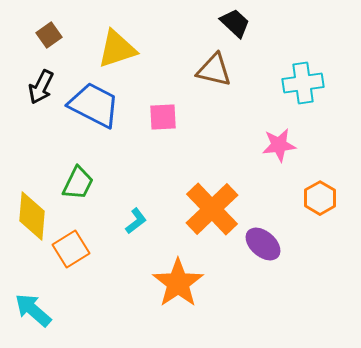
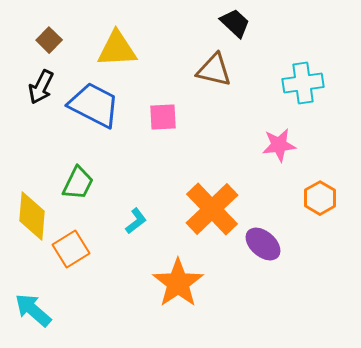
brown square: moved 5 px down; rotated 10 degrees counterclockwise
yellow triangle: rotated 15 degrees clockwise
